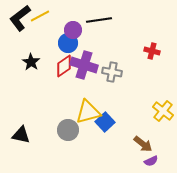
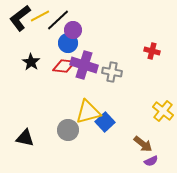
black line: moved 41 px left; rotated 35 degrees counterclockwise
red diamond: rotated 40 degrees clockwise
black triangle: moved 4 px right, 3 px down
